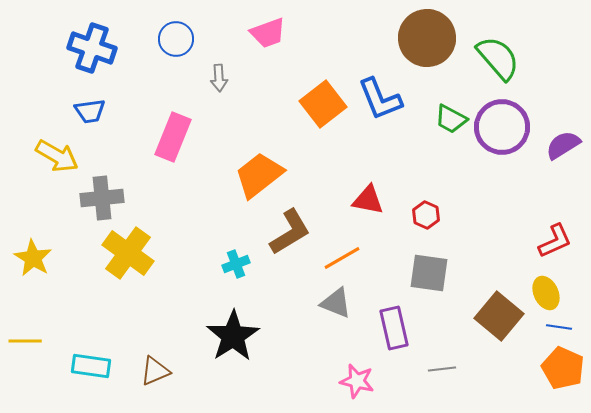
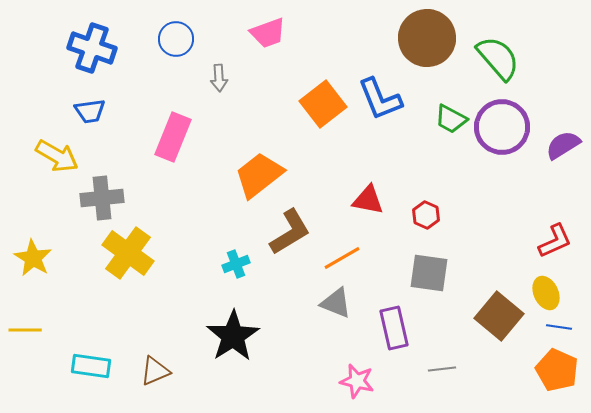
yellow line: moved 11 px up
orange pentagon: moved 6 px left, 2 px down
